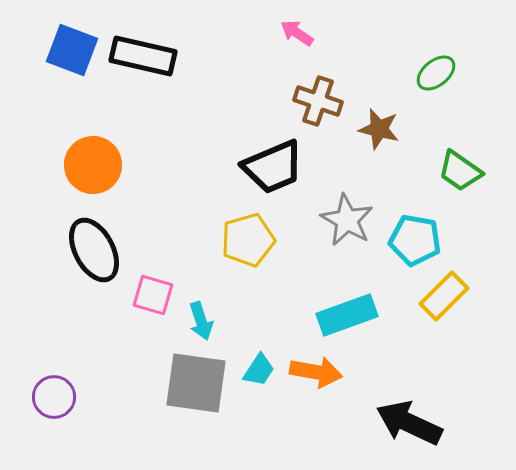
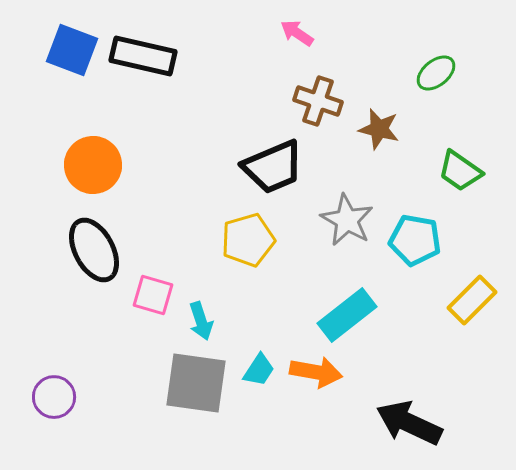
yellow rectangle: moved 28 px right, 4 px down
cyan rectangle: rotated 18 degrees counterclockwise
